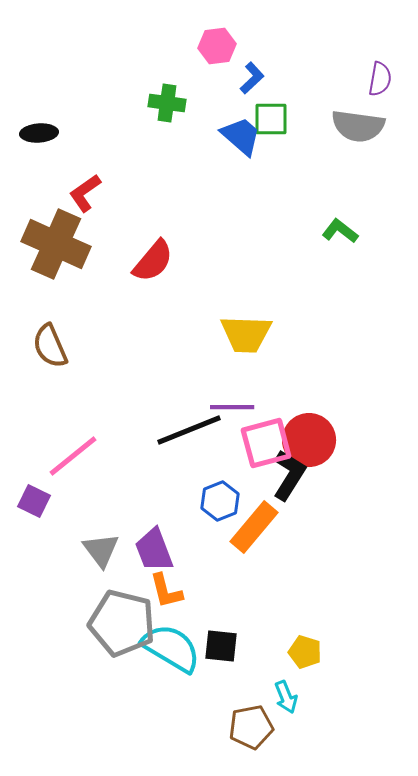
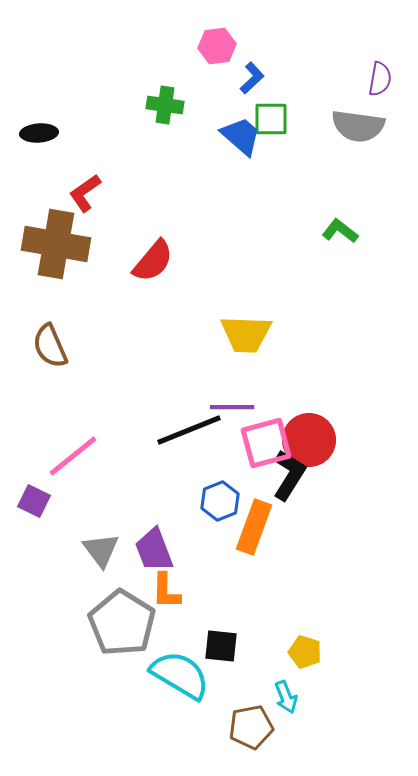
green cross: moved 2 px left, 2 px down
brown cross: rotated 14 degrees counterclockwise
orange rectangle: rotated 20 degrees counterclockwise
orange L-shape: rotated 15 degrees clockwise
gray pentagon: rotated 18 degrees clockwise
cyan semicircle: moved 9 px right, 27 px down
